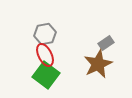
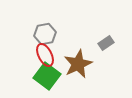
brown star: moved 20 px left
green square: moved 1 px right, 1 px down
